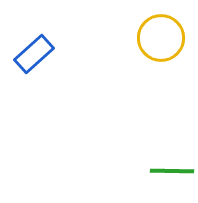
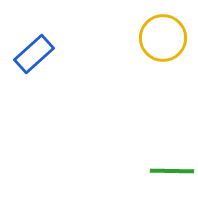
yellow circle: moved 2 px right
